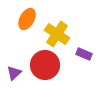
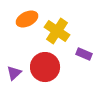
orange ellipse: rotated 35 degrees clockwise
yellow cross: moved 3 px up
red circle: moved 2 px down
